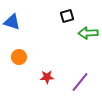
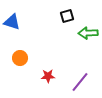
orange circle: moved 1 px right, 1 px down
red star: moved 1 px right, 1 px up
